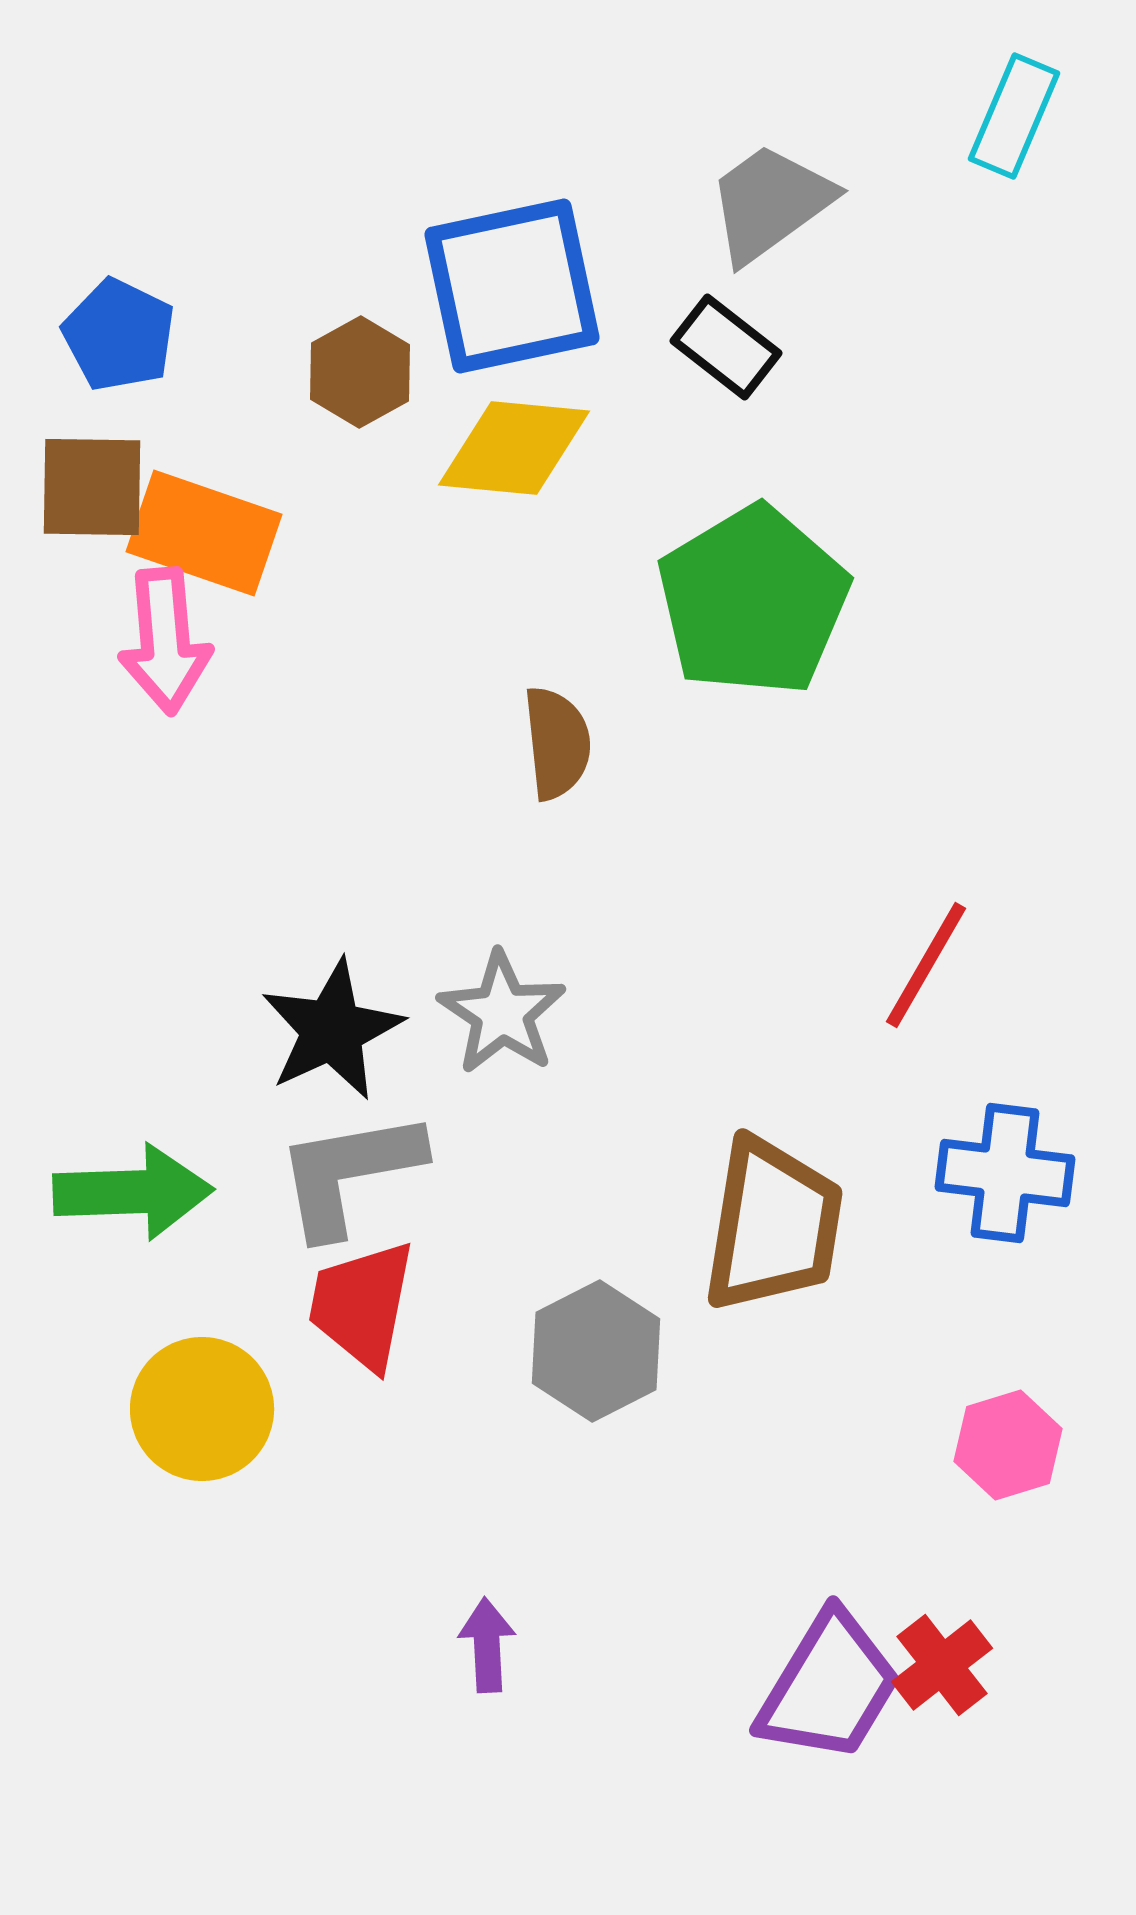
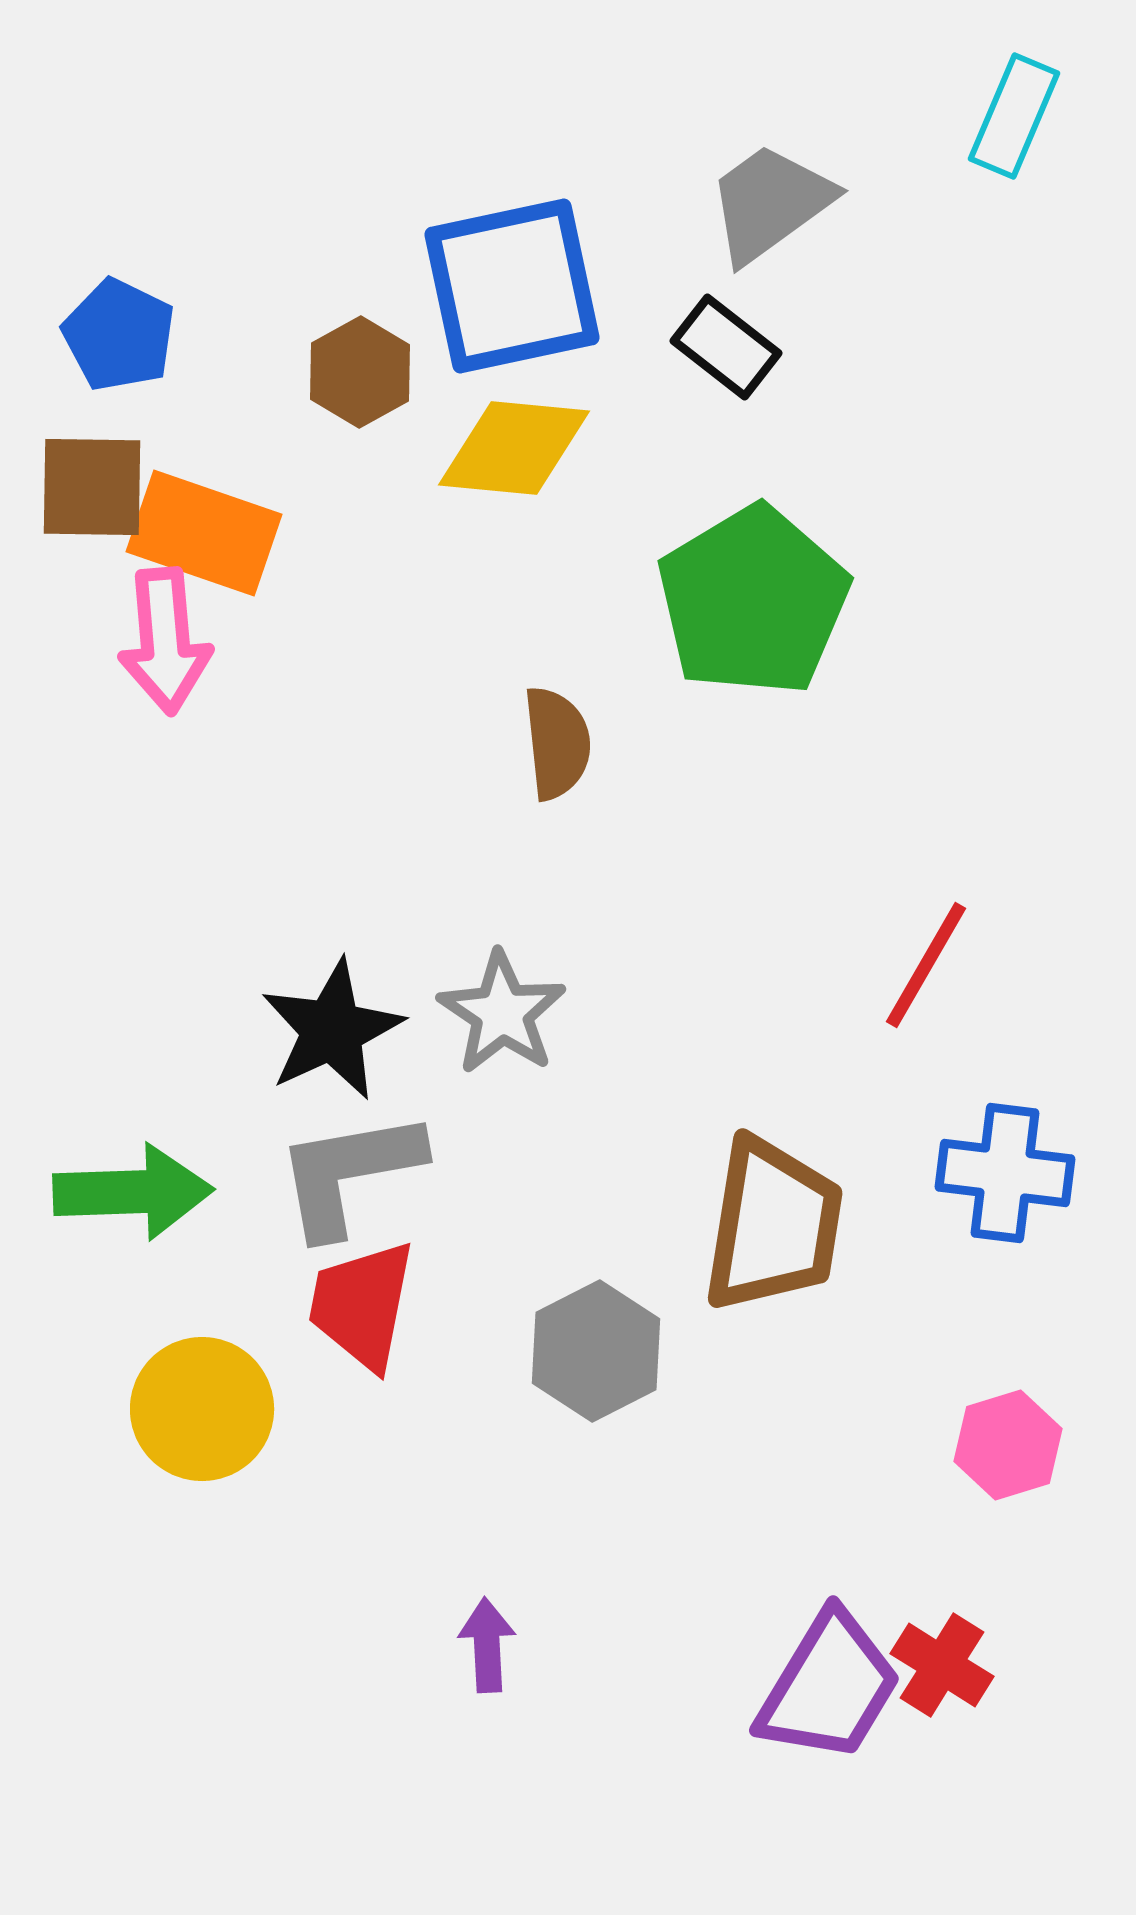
red cross: rotated 20 degrees counterclockwise
